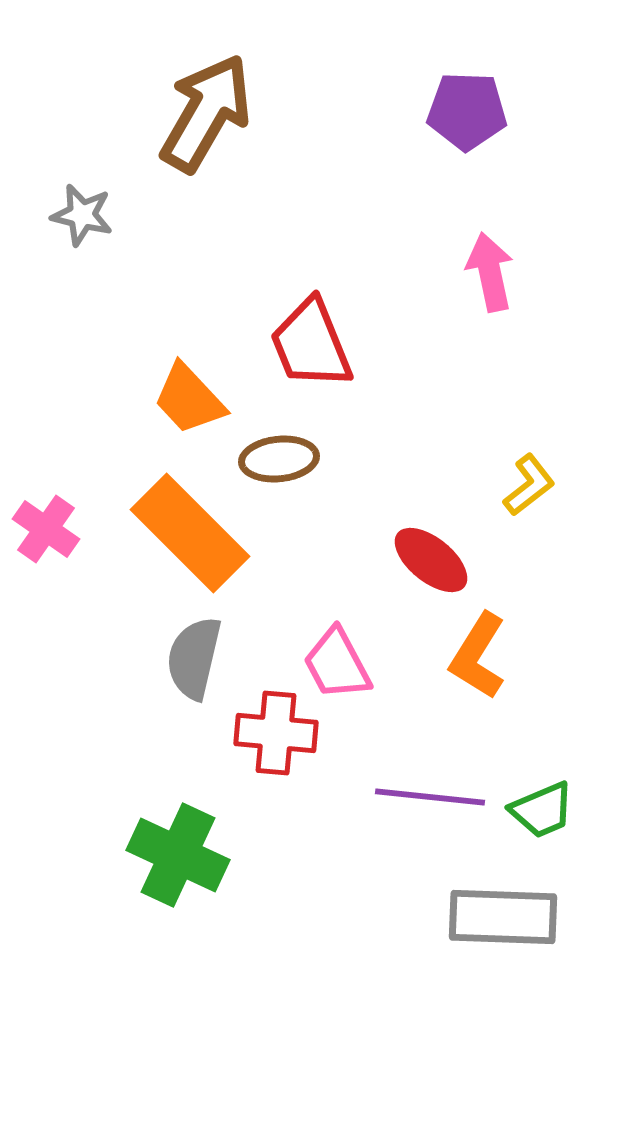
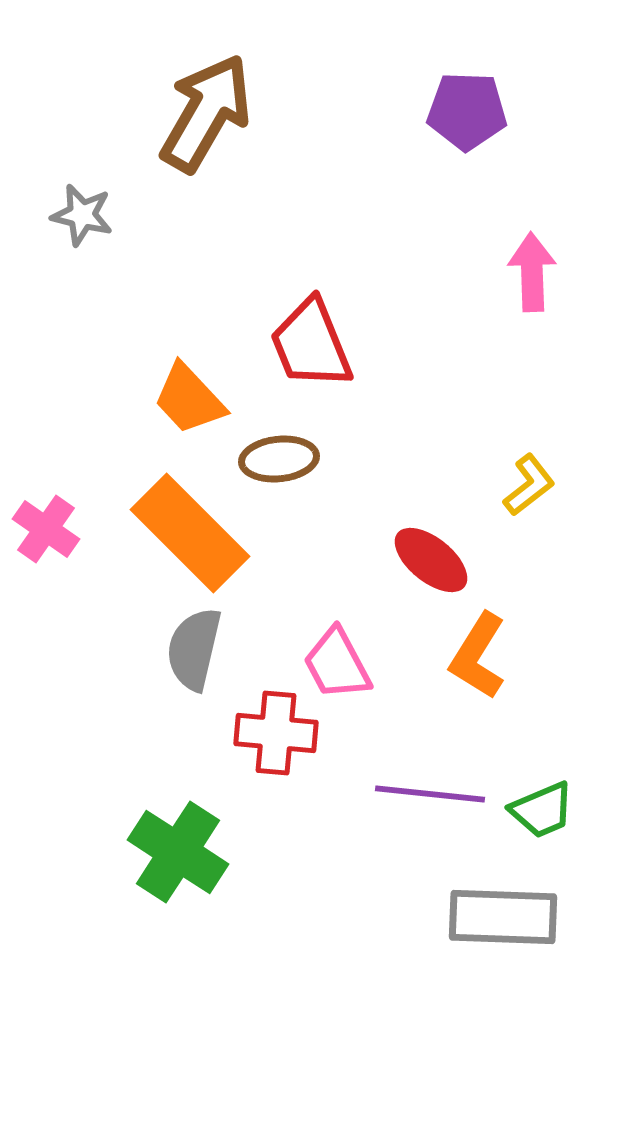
pink arrow: moved 42 px right; rotated 10 degrees clockwise
gray semicircle: moved 9 px up
purple line: moved 3 px up
green cross: moved 3 px up; rotated 8 degrees clockwise
